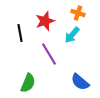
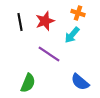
black line: moved 11 px up
purple line: rotated 25 degrees counterclockwise
